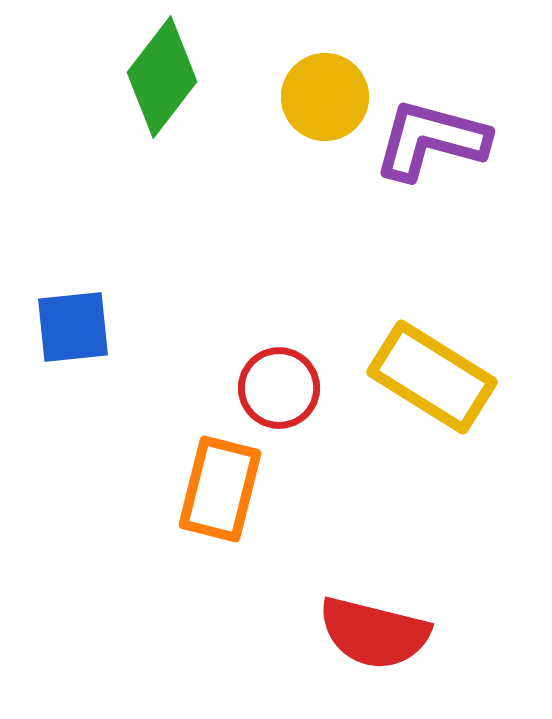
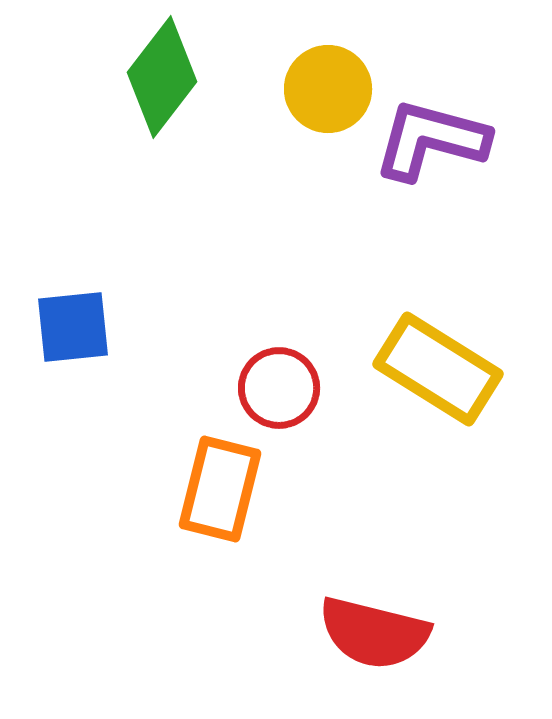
yellow circle: moved 3 px right, 8 px up
yellow rectangle: moved 6 px right, 8 px up
